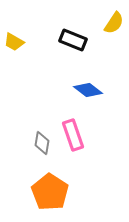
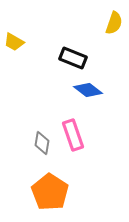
yellow semicircle: rotated 15 degrees counterclockwise
black rectangle: moved 18 px down
